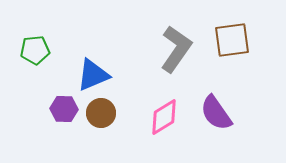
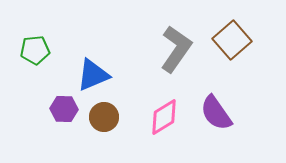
brown square: rotated 33 degrees counterclockwise
brown circle: moved 3 px right, 4 px down
